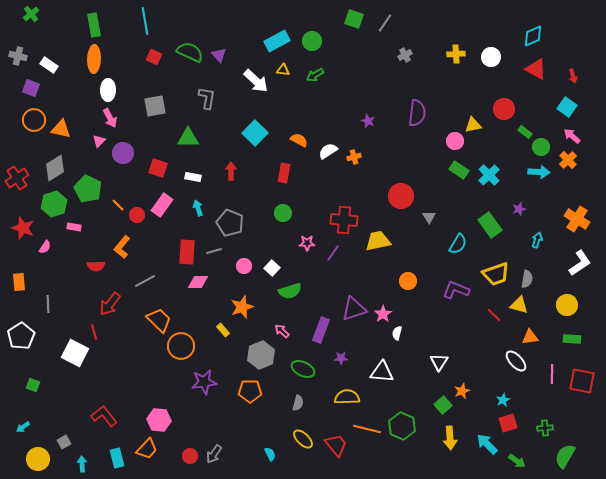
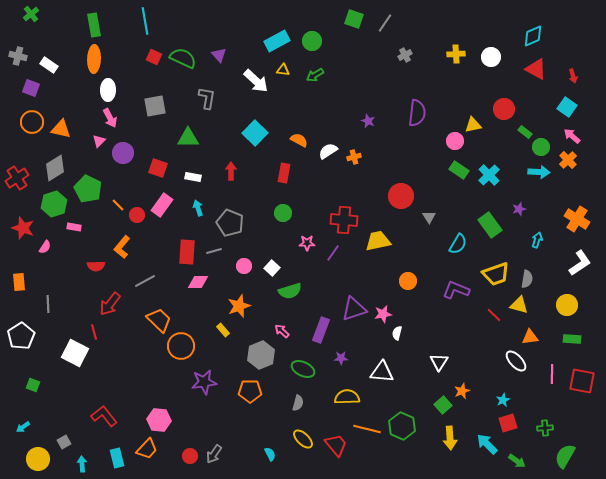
green semicircle at (190, 52): moved 7 px left, 6 px down
orange circle at (34, 120): moved 2 px left, 2 px down
orange star at (242, 307): moved 3 px left, 1 px up
pink star at (383, 314): rotated 24 degrees clockwise
